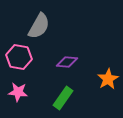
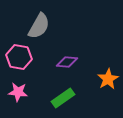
green rectangle: rotated 20 degrees clockwise
